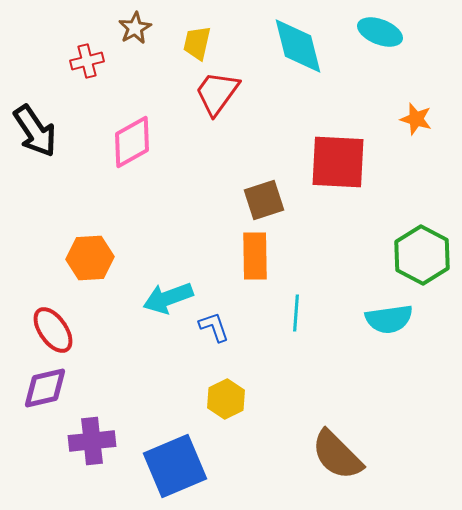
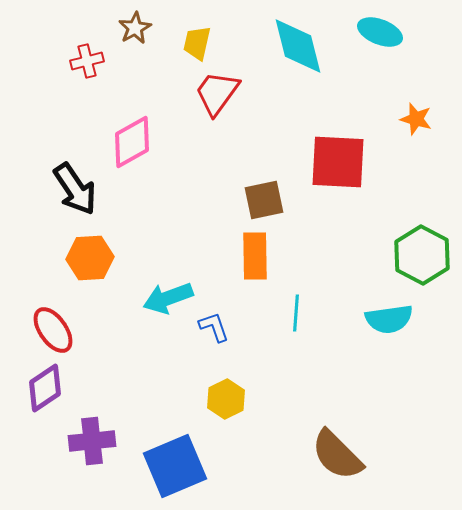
black arrow: moved 40 px right, 58 px down
brown square: rotated 6 degrees clockwise
purple diamond: rotated 21 degrees counterclockwise
